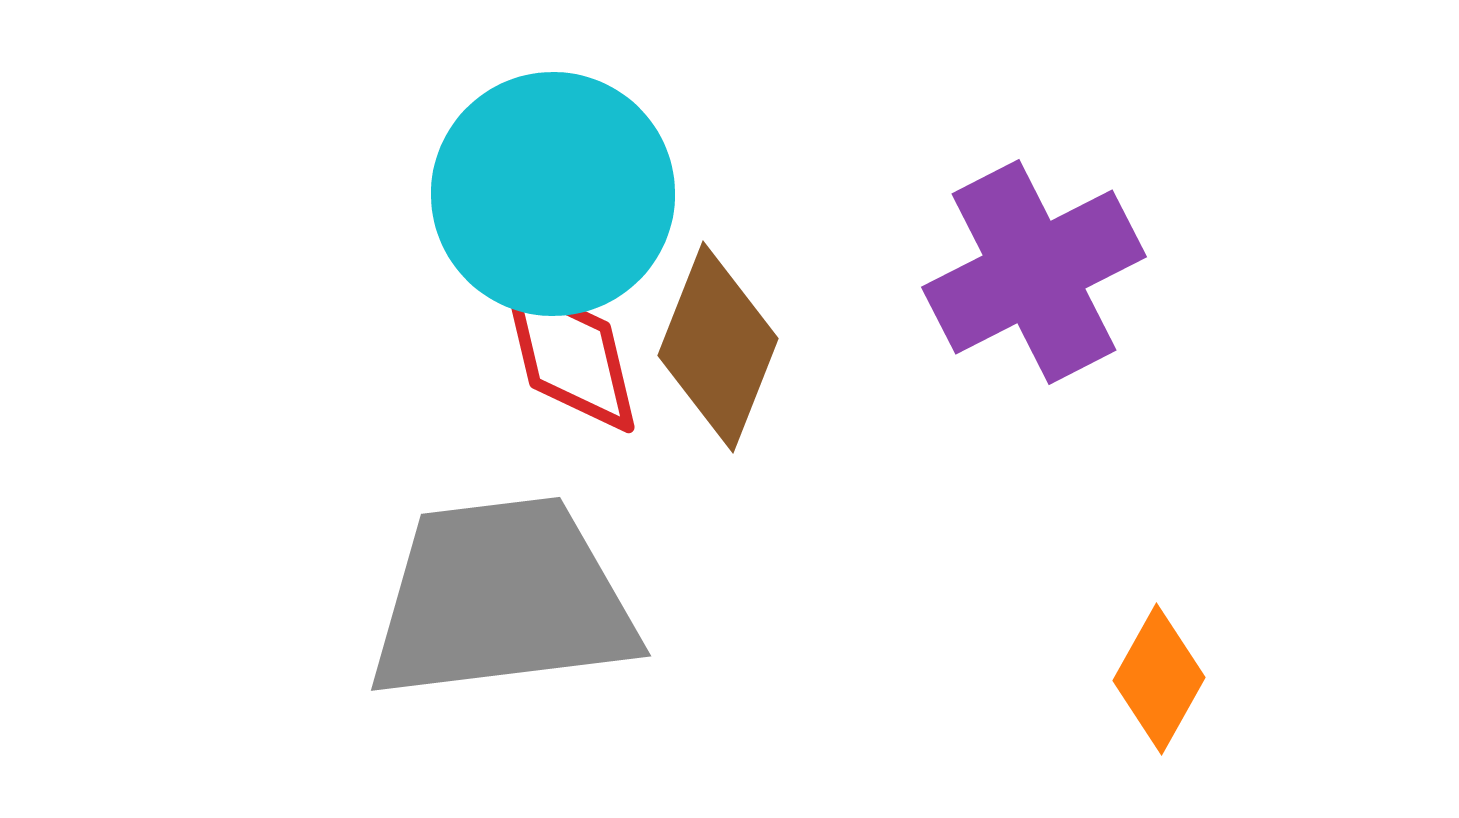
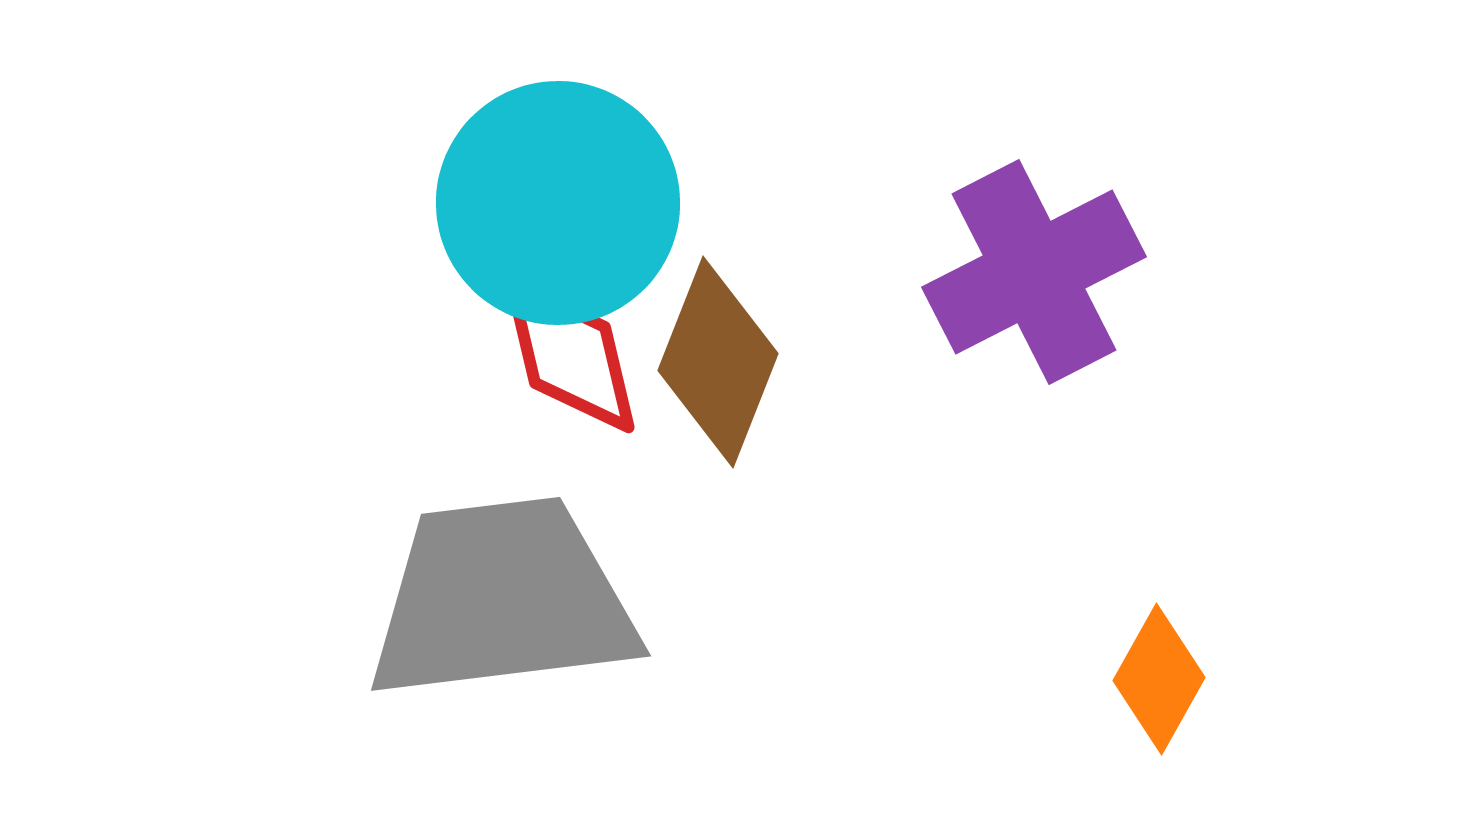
cyan circle: moved 5 px right, 9 px down
brown diamond: moved 15 px down
